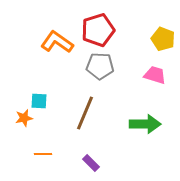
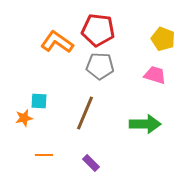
red pentagon: rotated 24 degrees clockwise
orange line: moved 1 px right, 1 px down
